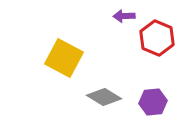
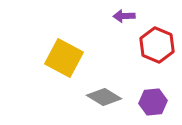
red hexagon: moved 7 px down
